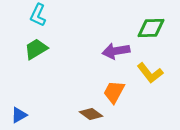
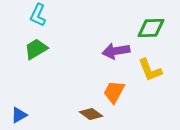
yellow L-shape: moved 3 px up; rotated 16 degrees clockwise
